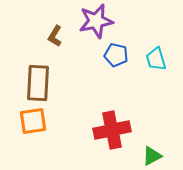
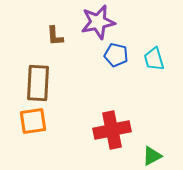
purple star: moved 2 px right, 1 px down
brown L-shape: rotated 35 degrees counterclockwise
cyan trapezoid: moved 2 px left
